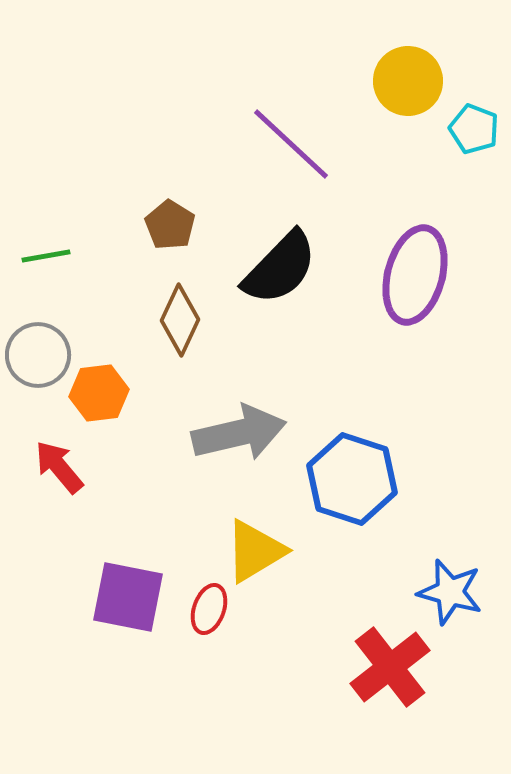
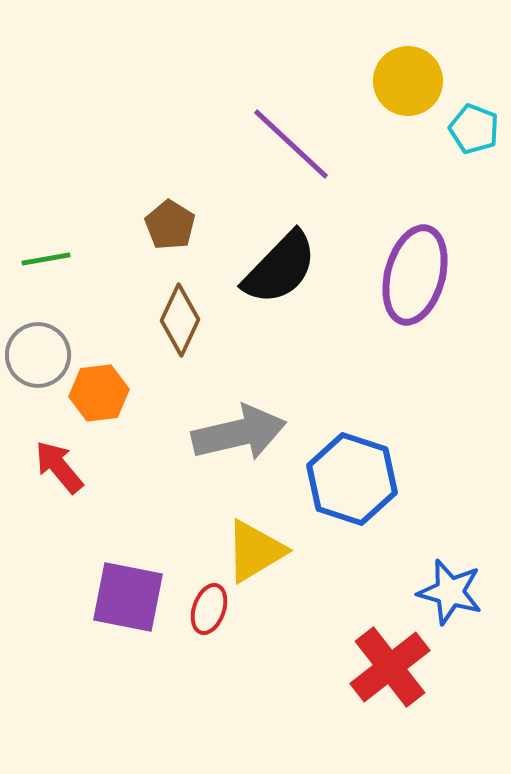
green line: moved 3 px down
